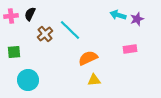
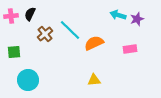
orange semicircle: moved 6 px right, 15 px up
